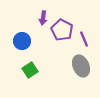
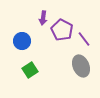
purple line: rotated 14 degrees counterclockwise
